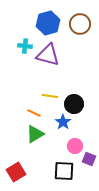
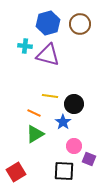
pink circle: moved 1 px left
